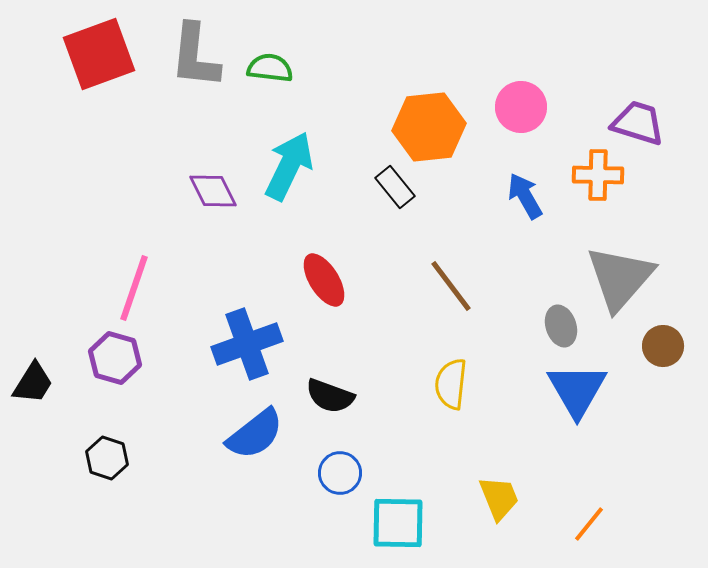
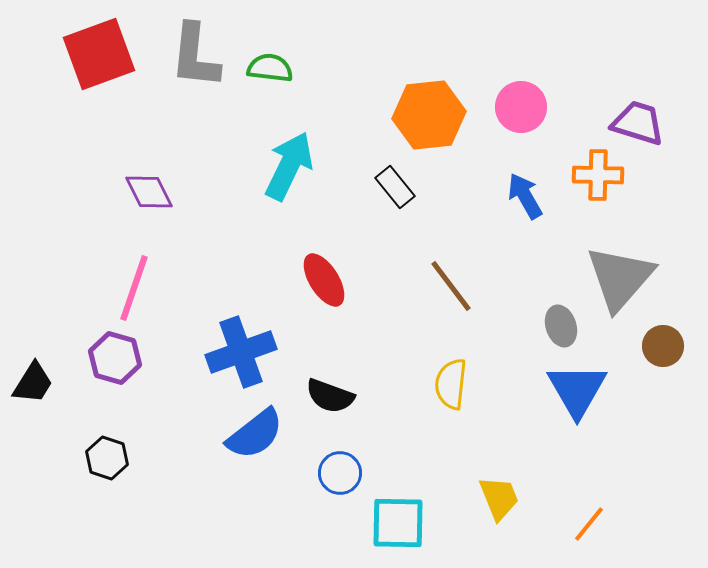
orange hexagon: moved 12 px up
purple diamond: moved 64 px left, 1 px down
blue cross: moved 6 px left, 8 px down
